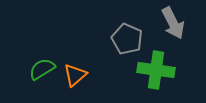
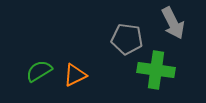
gray pentagon: rotated 16 degrees counterclockwise
green semicircle: moved 3 px left, 2 px down
orange triangle: rotated 15 degrees clockwise
